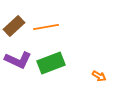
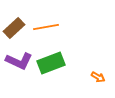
brown rectangle: moved 2 px down
purple L-shape: moved 1 px right, 1 px down
orange arrow: moved 1 px left, 1 px down
